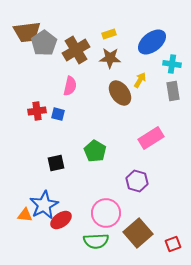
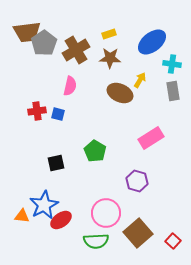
brown ellipse: rotated 30 degrees counterclockwise
orange triangle: moved 3 px left, 1 px down
red square: moved 3 px up; rotated 28 degrees counterclockwise
